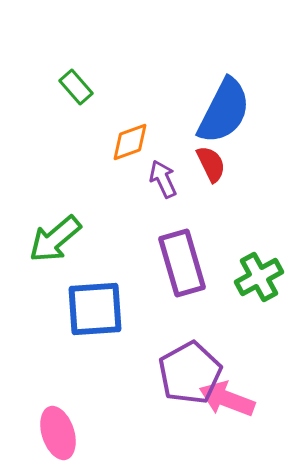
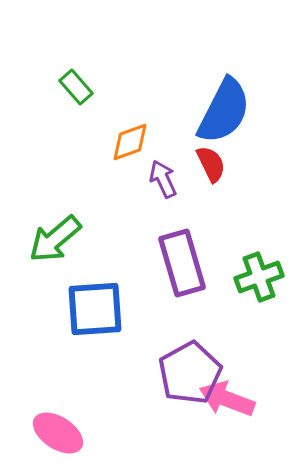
green cross: rotated 9 degrees clockwise
pink ellipse: rotated 39 degrees counterclockwise
